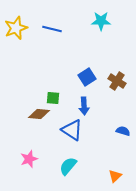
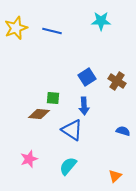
blue line: moved 2 px down
